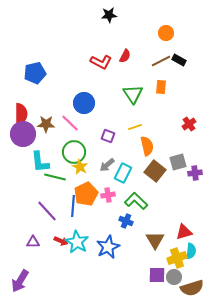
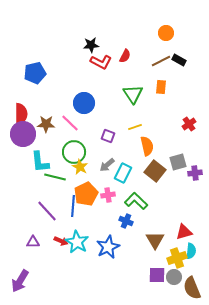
black star at (109, 15): moved 18 px left, 30 px down
brown semicircle at (192, 288): rotated 85 degrees clockwise
